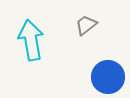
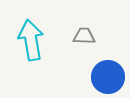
gray trapezoid: moved 2 px left, 11 px down; rotated 40 degrees clockwise
